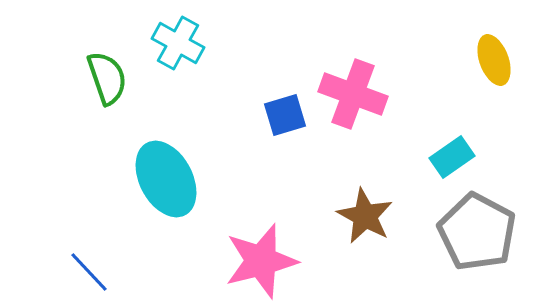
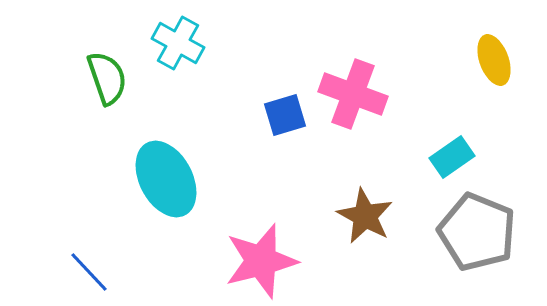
gray pentagon: rotated 6 degrees counterclockwise
